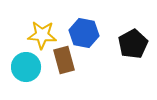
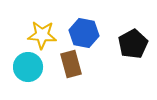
brown rectangle: moved 7 px right, 4 px down
cyan circle: moved 2 px right
